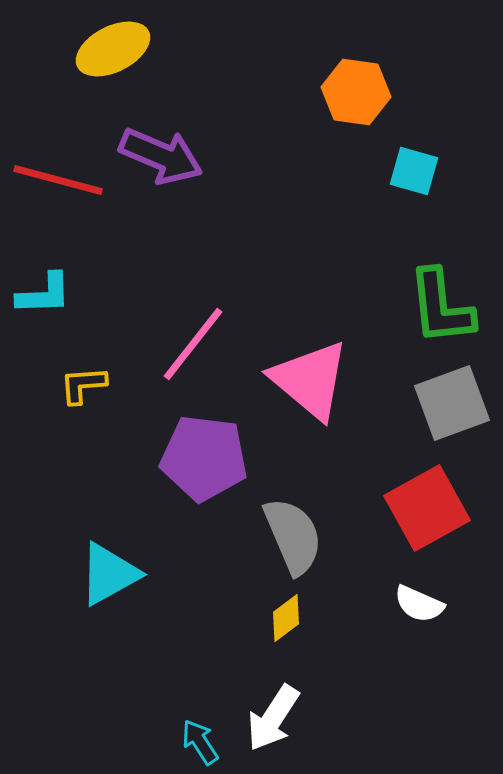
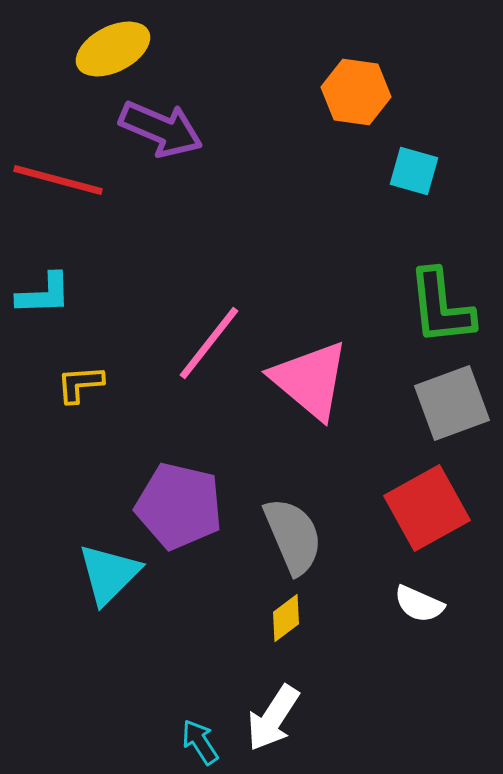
purple arrow: moved 27 px up
pink line: moved 16 px right, 1 px up
yellow L-shape: moved 3 px left, 1 px up
purple pentagon: moved 25 px left, 48 px down; rotated 6 degrees clockwise
cyan triangle: rotated 16 degrees counterclockwise
